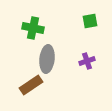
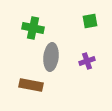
gray ellipse: moved 4 px right, 2 px up
brown rectangle: rotated 45 degrees clockwise
